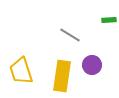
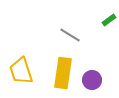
green rectangle: rotated 32 degrees counterclockwise
purple circle: moved 15 px down
yellow rectangle: moved 1 px right, 3 px up
